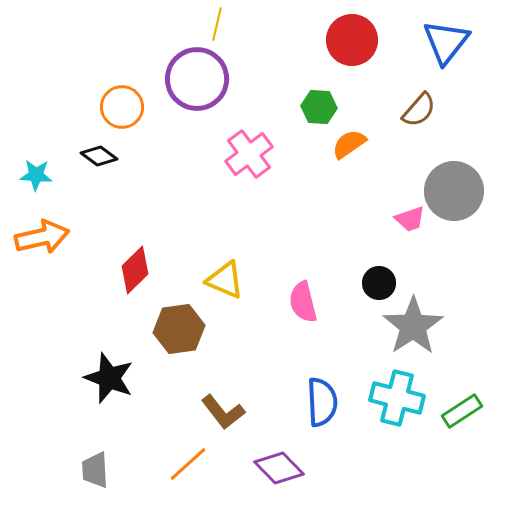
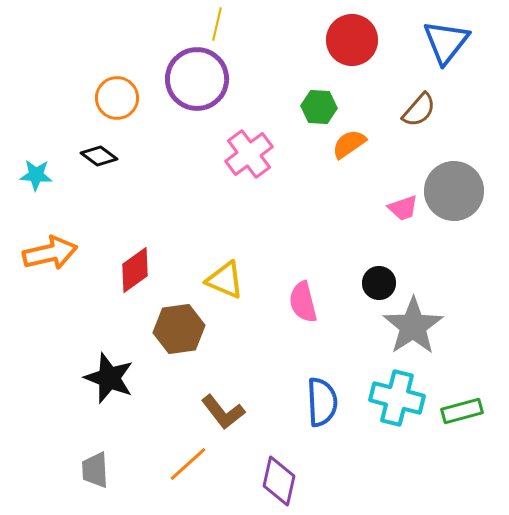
orange circle: moved 5 px left, 9 px up
pink trapezoid: moved 7 px left, 11 px up
orange arrow: moved 8 px right, 16 px down
red diamond: rotated 9 degrees clockwise
green rectangle: rotated 18 degrees clockwise
purple diamond: moved 13 px down; rotated 57 degrees clockwise
